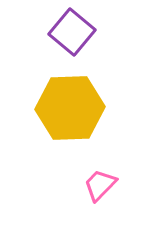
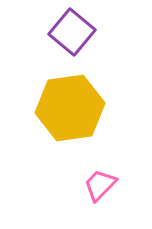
yellow hexagon: rotated 6 degrees counterclockwise
